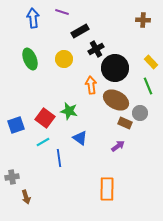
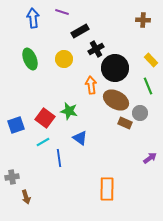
yellow rectangle: moved 2 px up
purple arrow: moved 32 px right, 12 px down
